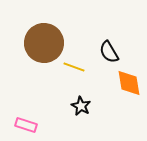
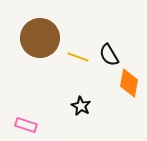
brown circle: moved 4 px left, 5 px up
black semicircle: moved 3 px down
yellow line: moved 4 px right, 10 px up
orange diamond: rotated 20 degrees clockwise
